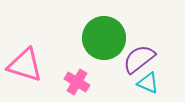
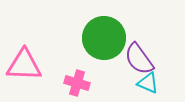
purple semicircle: rotated 88 degrees counterclockwise
pink triangle: moved 1 px left; rotated 15 degrees counterclockwise
pink cross: moved 1 px down; rotated 15 degrees counterclockwise
